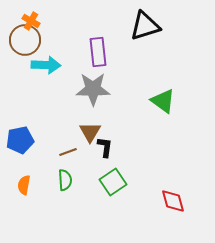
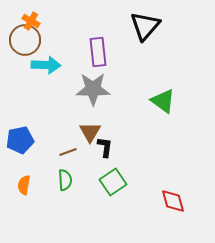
black triangle: rotated 32 degrees counterclockwise
